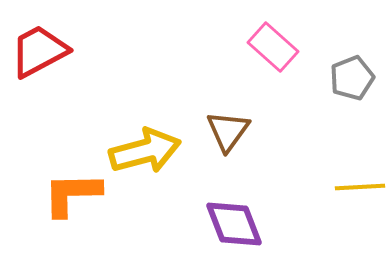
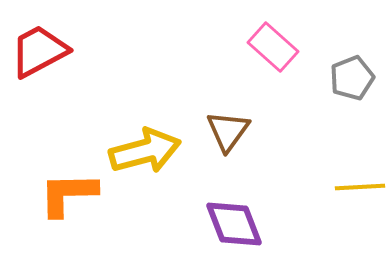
orange L-shape: moved 4 px left
